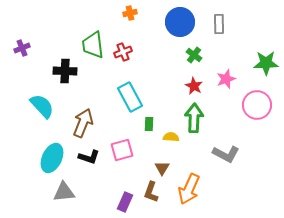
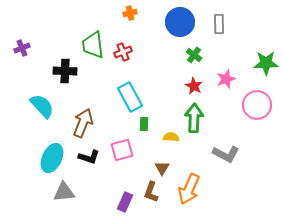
green rectangle: moved 5 px left
